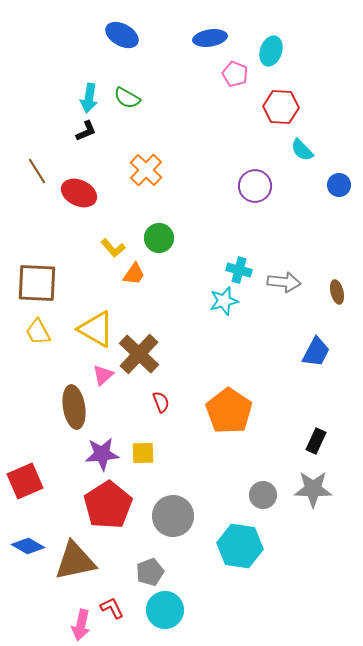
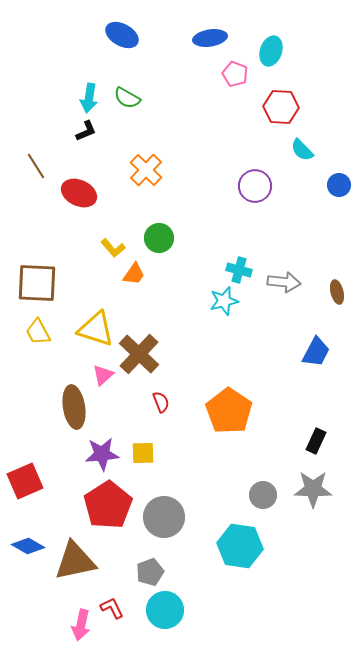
brown line at (37, 171): moved 1 px left, 5 px up
yellow triangle at (96, 329): rotated 12 degrees counterclockwise
gray circle at (173, 516): moved 9 px left, 1 px down
